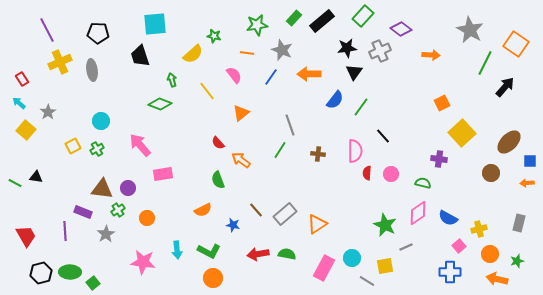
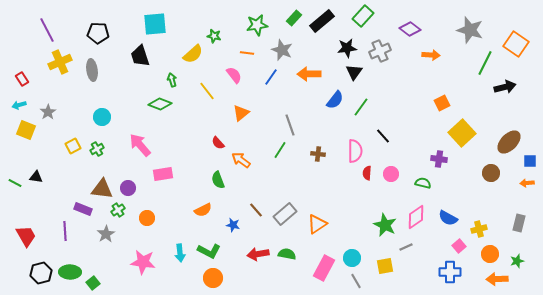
purple diamond at (401, 29): moved 9 px right
gray star at (470, 30): rotated 12 degrees counterclockwise
black arrow at (505, 87): rotated 35 degrees clockwise
cyan arrow at (19, 103): moved 2 px down; rotated 56 degrees counterclockwise
cyan circle at (101, 121): moved 1 px right, 4 px up
yellow square at (26, 130): rotated 18 degrees counterclockwise
purple rectangle at (83, 212): moved 3 px up
pink diamond at (418, 213): moved 2 px left, 4 px down
cyan arrow at (177, 250): moved 3 px right, 3 px down
orange arrow at (497, 279): rotated 15 degrees counterclockwise
gray line at (367, 281): moved 11 px left; rotated 28 degrees clockwise
